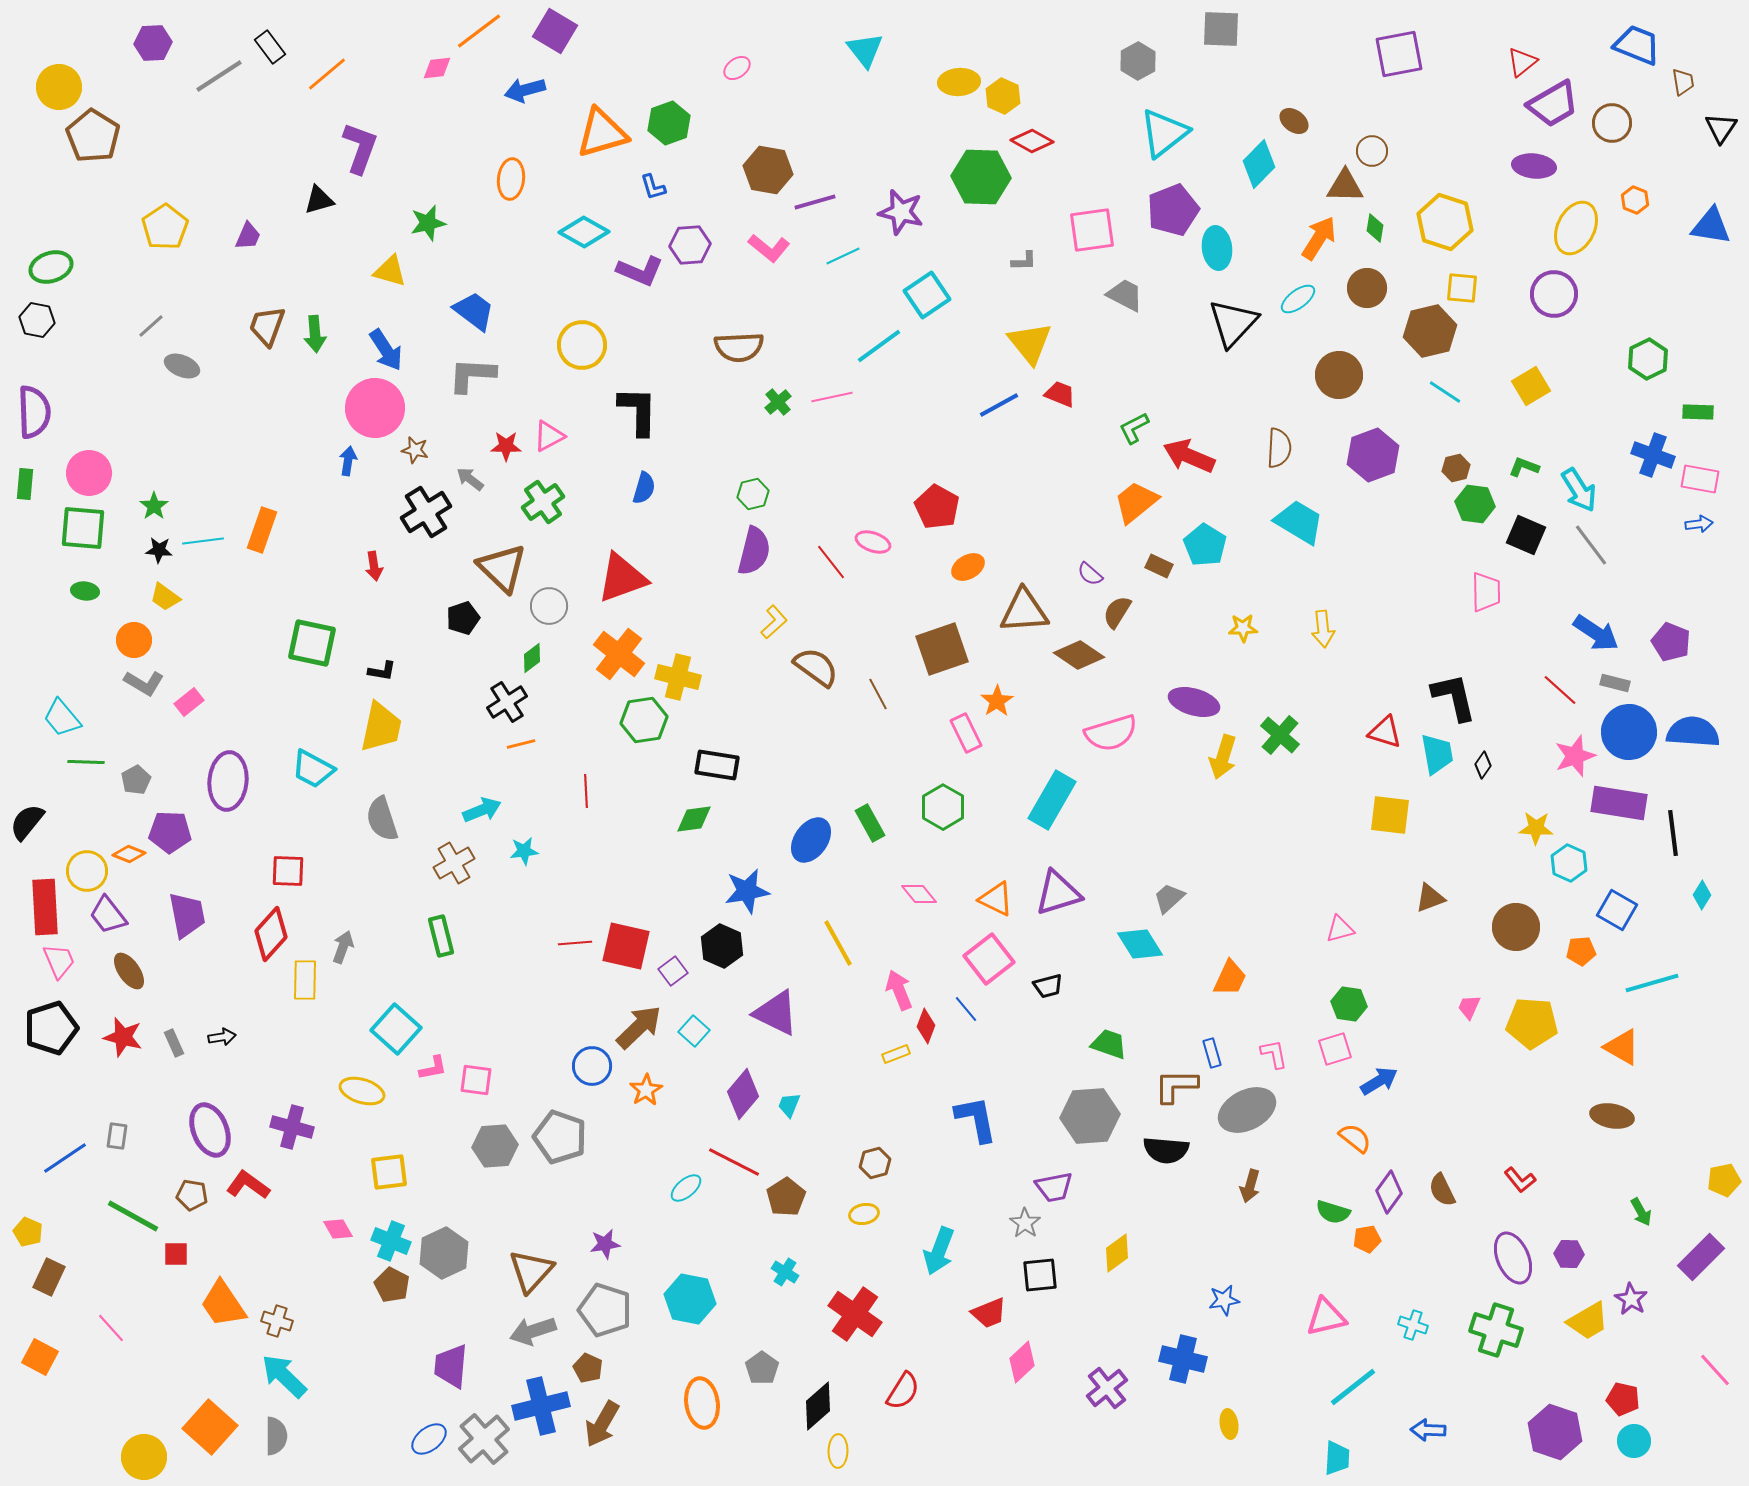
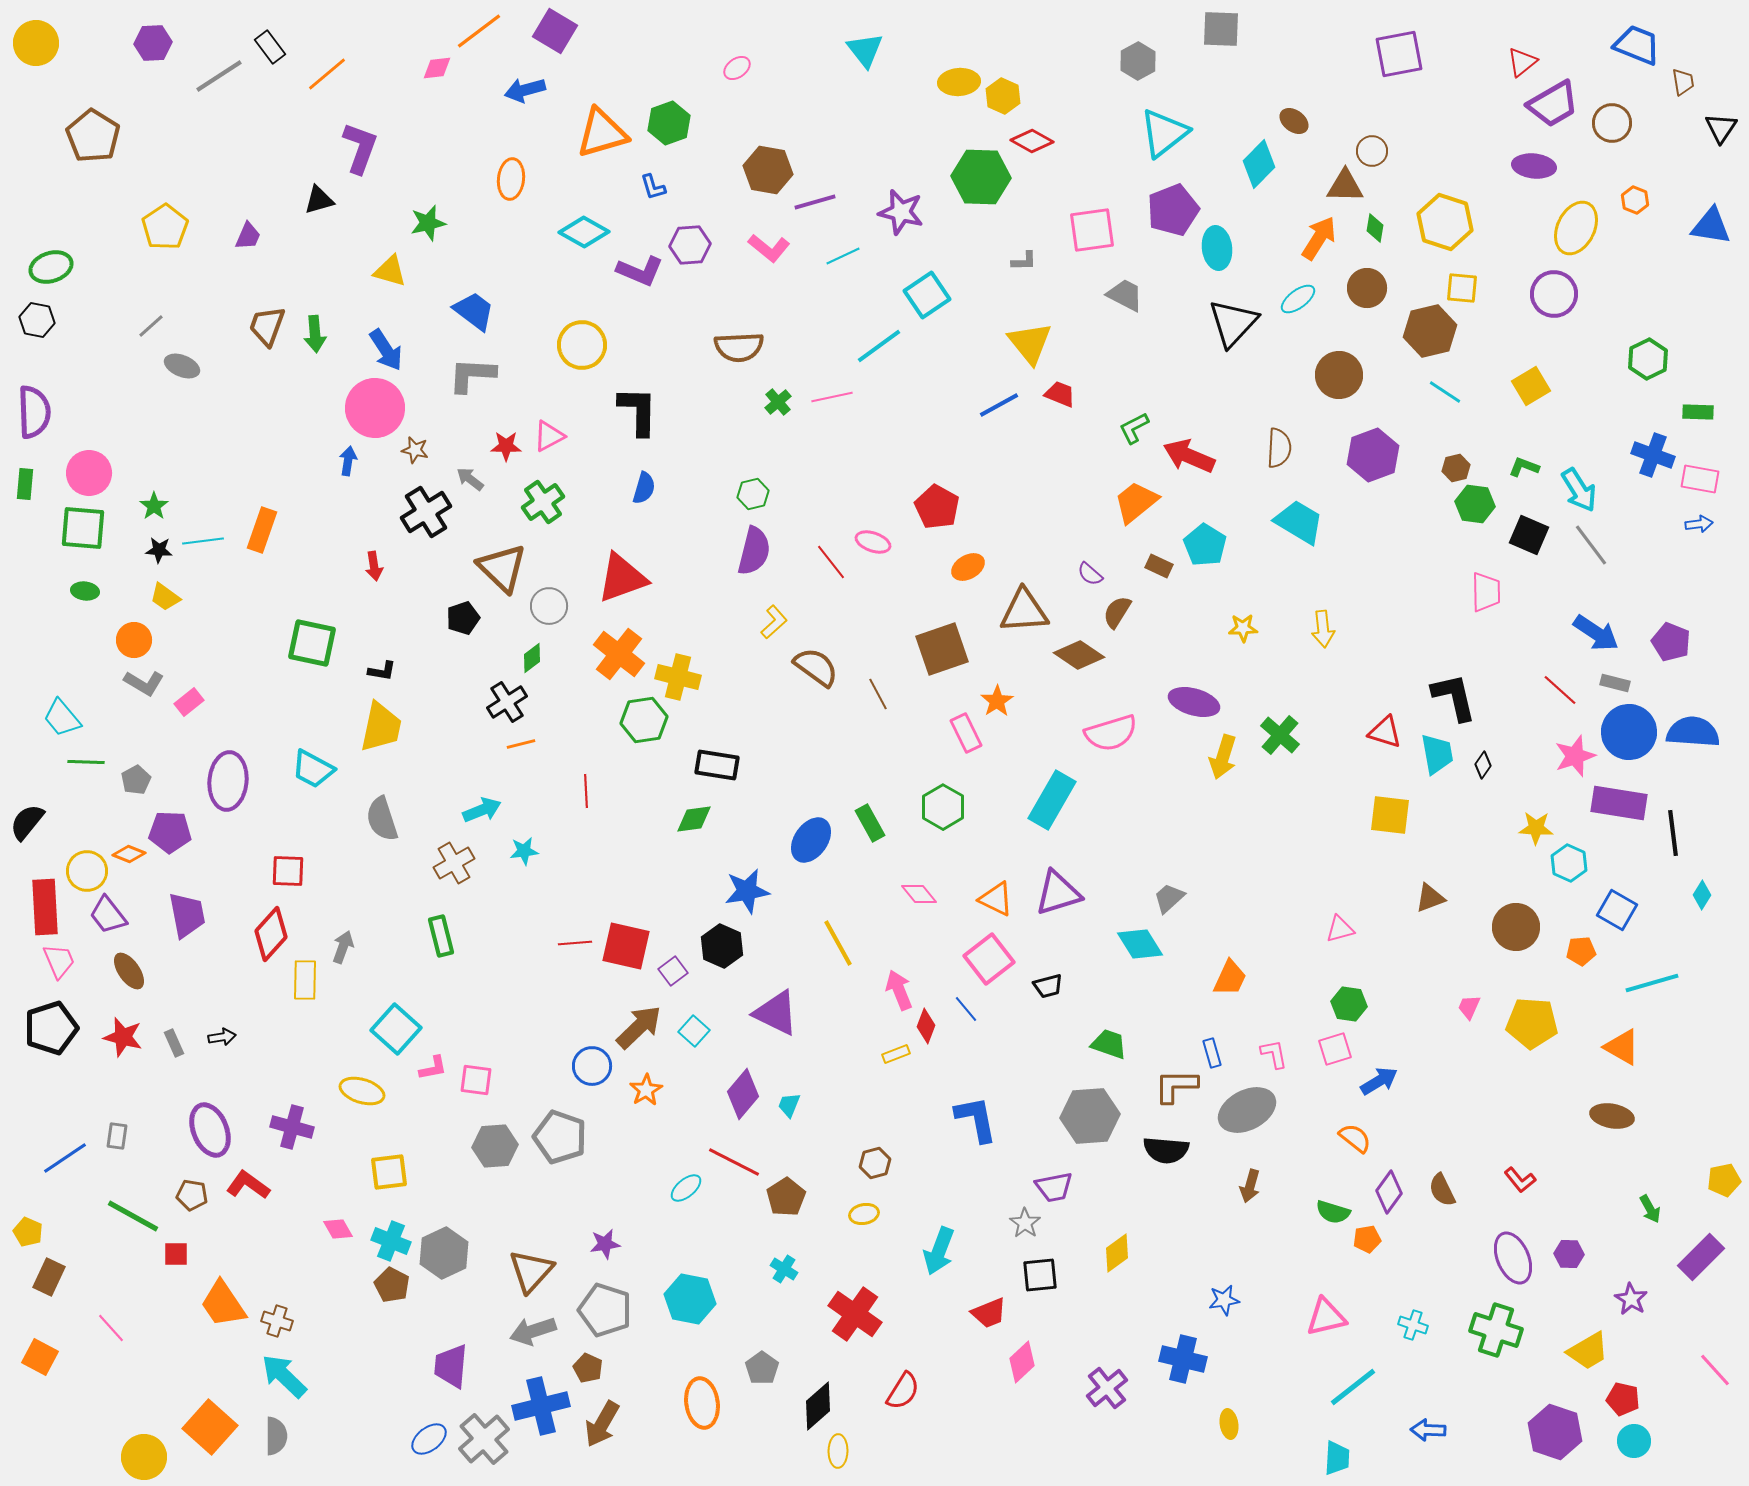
yellow circle at (59, 87): moved 23 px left, 44 px up
black square at (1526, 535): moved 3 px right
green arrow at (1641, 1212): moved 9 px right, 3 px up
cyan cross at (785, 1272): moved 1 px left, 3 px up
yellow trapezoid at (1588, 1321): moved 30 px down
